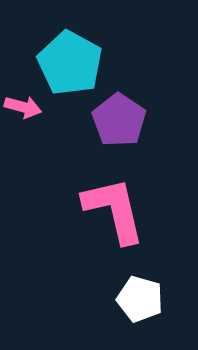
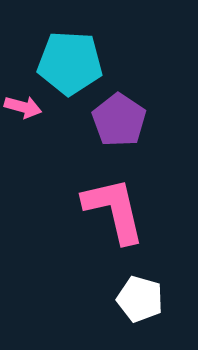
cyan pentagon: rotated 26 degrees counterclockwise
